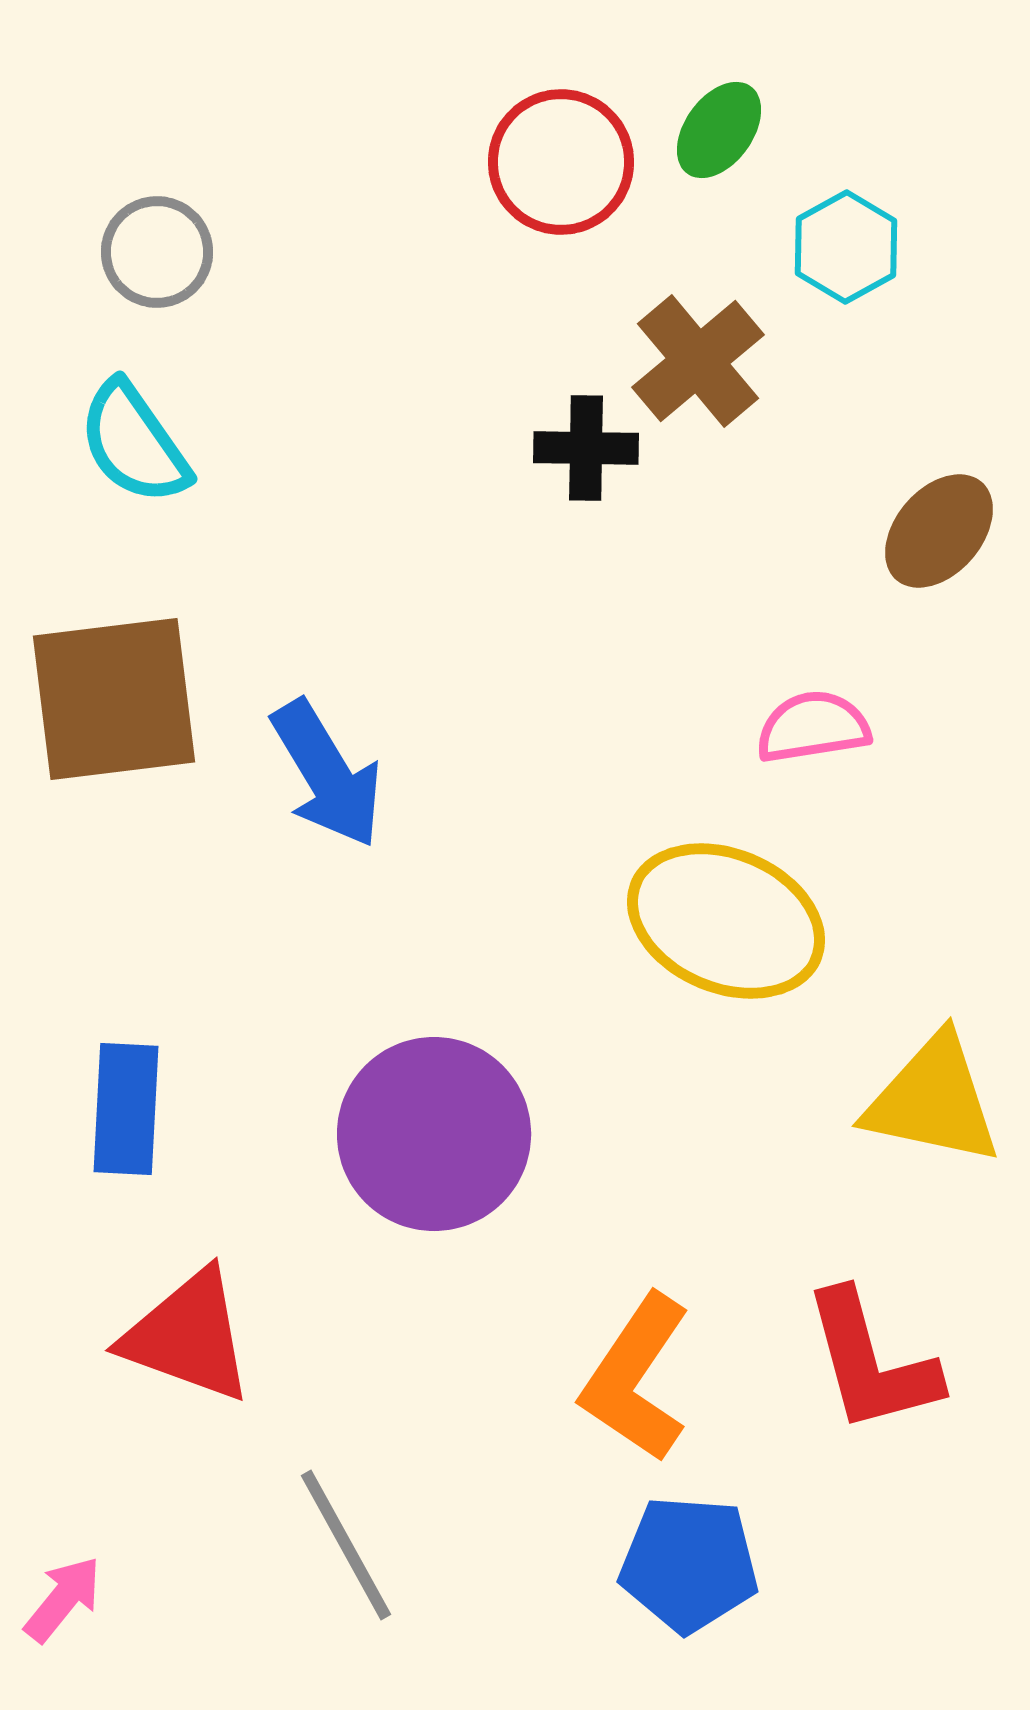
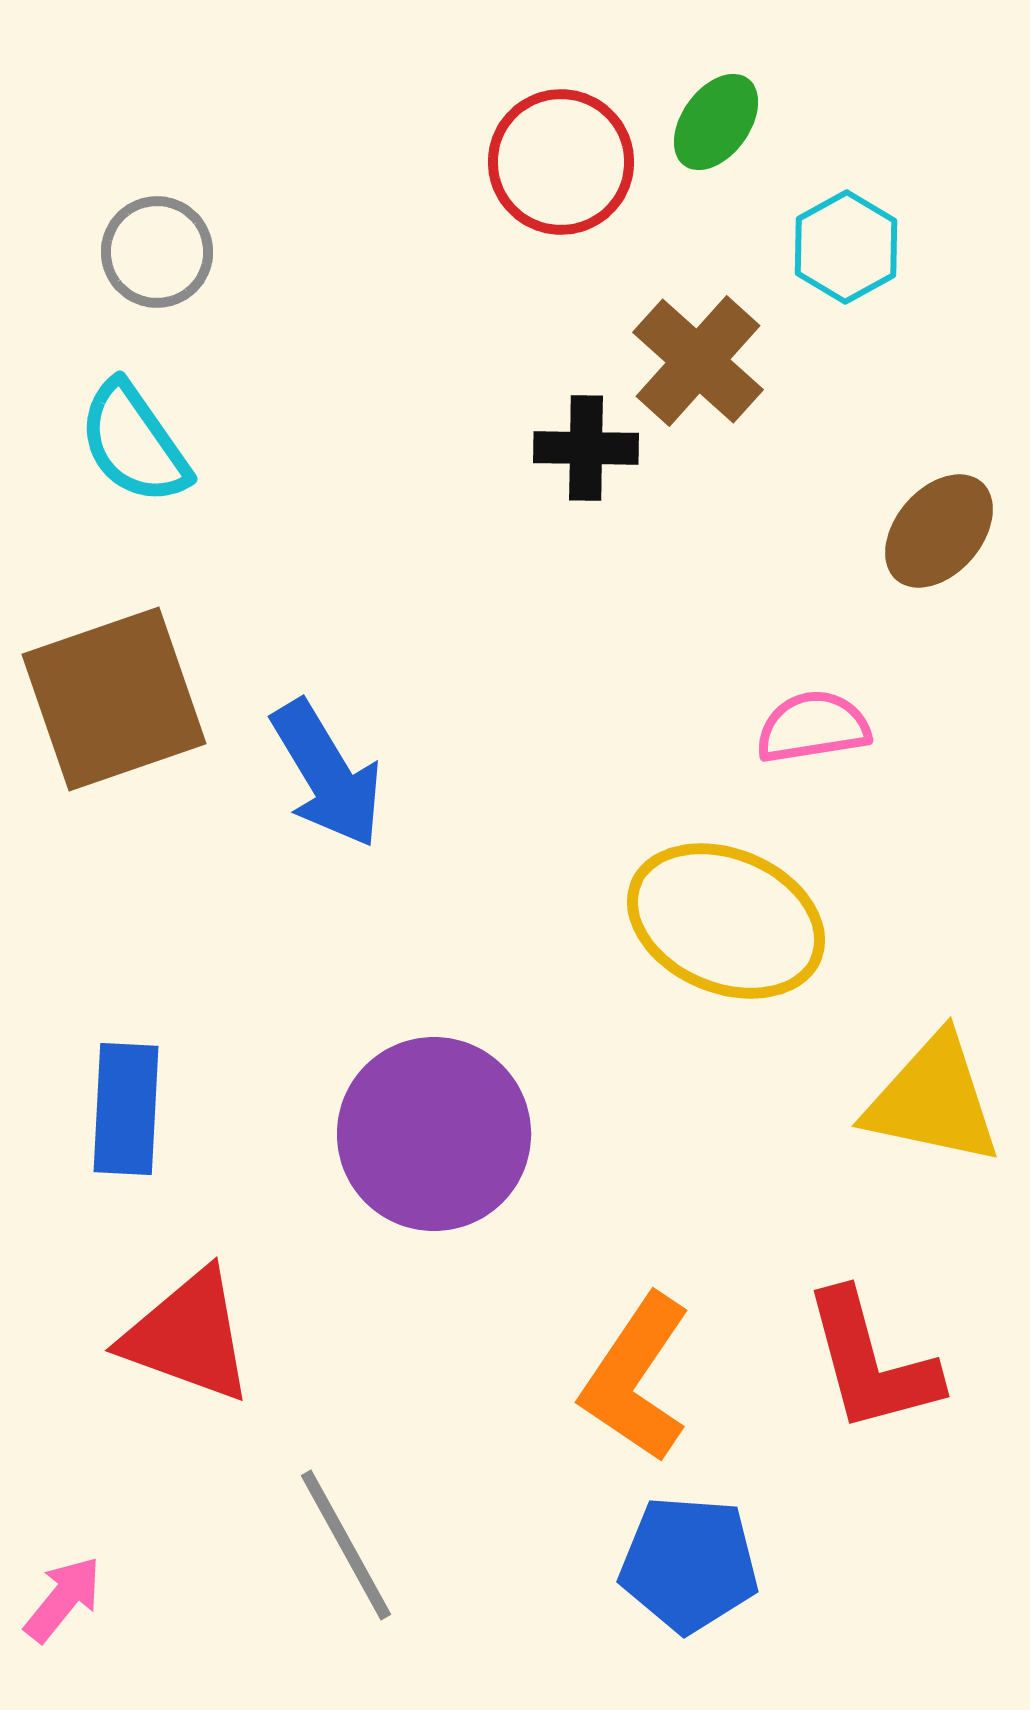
green ellipse: moved 3 px left, 8 px up
brown cross: rotated 8 degrees counterclockwise
brown square: rotated 12 degrees counterclockwise
